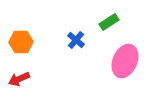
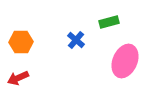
green rectangle: rotated 18 degrees clockwise
red arrow: moved 1 px left, 1 px up
